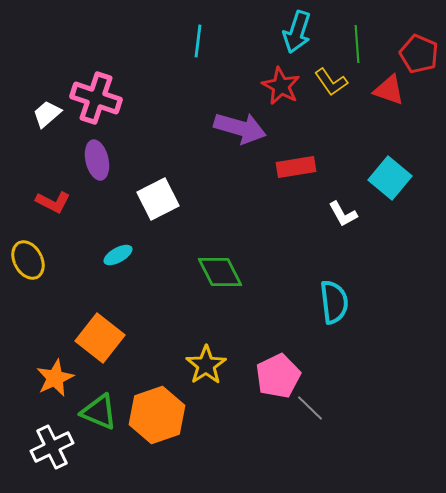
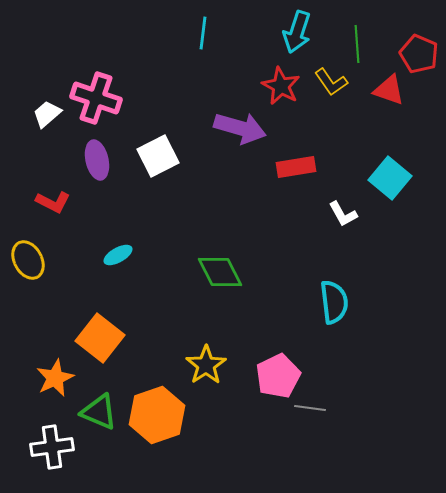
cyan line: moved 5 px right, 8 px up
white square: moved 43 px up
gray line: rotated 36 degrees counterclockwise
white cross: rotated 18 degrees clockwise
